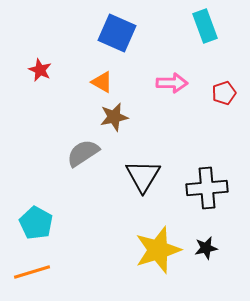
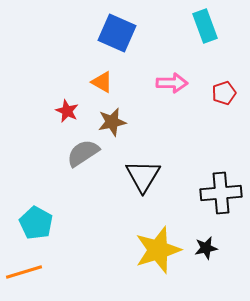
red star: moved 27 px right, 41 px down
brown star: moved 2 px left, 5 px down
black cross: moved 14 px right, 5 px down
orange line: moved 8 px left
